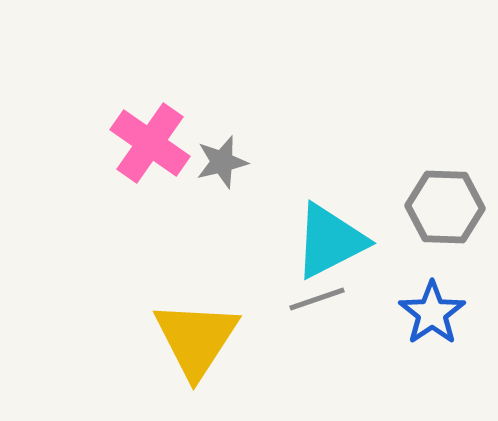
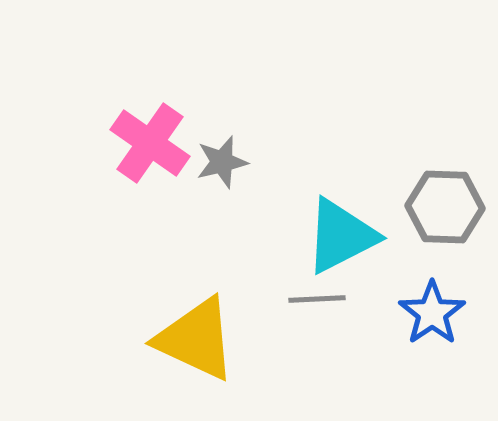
cyan triangle: moved 11 px right, 5 px up
gray line: rotated 16 degrees clockwise
yellow triangle: rotated 38 degrees counterclockwise
